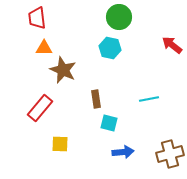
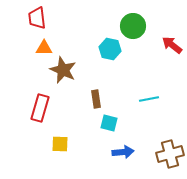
green circle: moved 14 px right, 9 px down
cyan hexagon: moved 1 px down
red rectangle: rotated 24 degrees counterclockwise
